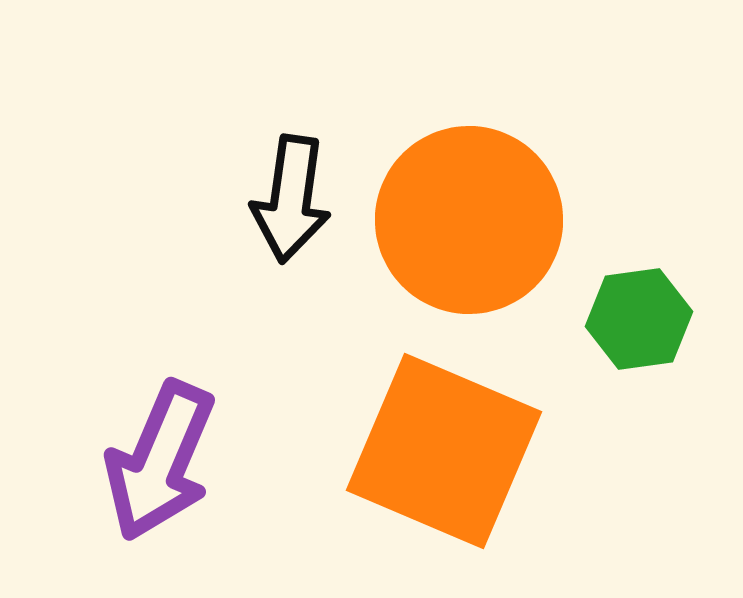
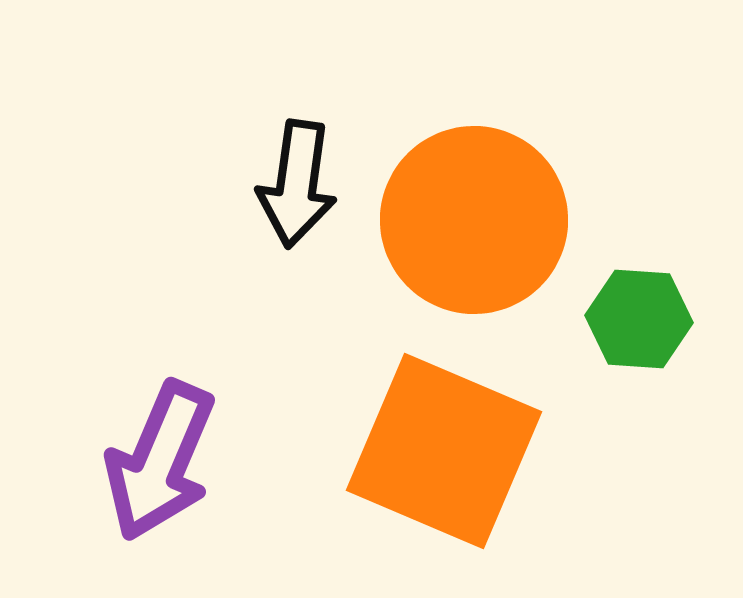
black arrow: moved 6 px right, 15 px up
orange circle: moved 5 px right
green hexagon: rotated 12 degrees clockwise
